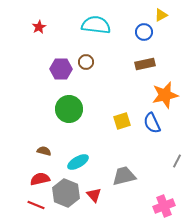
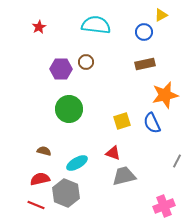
cyan ellipse: moved 1 px left, 1 px down
red triangle: moved 19 px right, 42 px up; rotated 28 degrees counterclockwise
